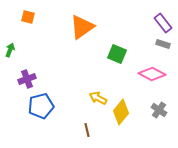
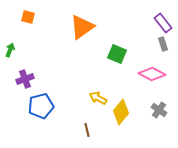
gray rectangle: rotated 56 degrees clockwise
purple cross: moved 2 px left
